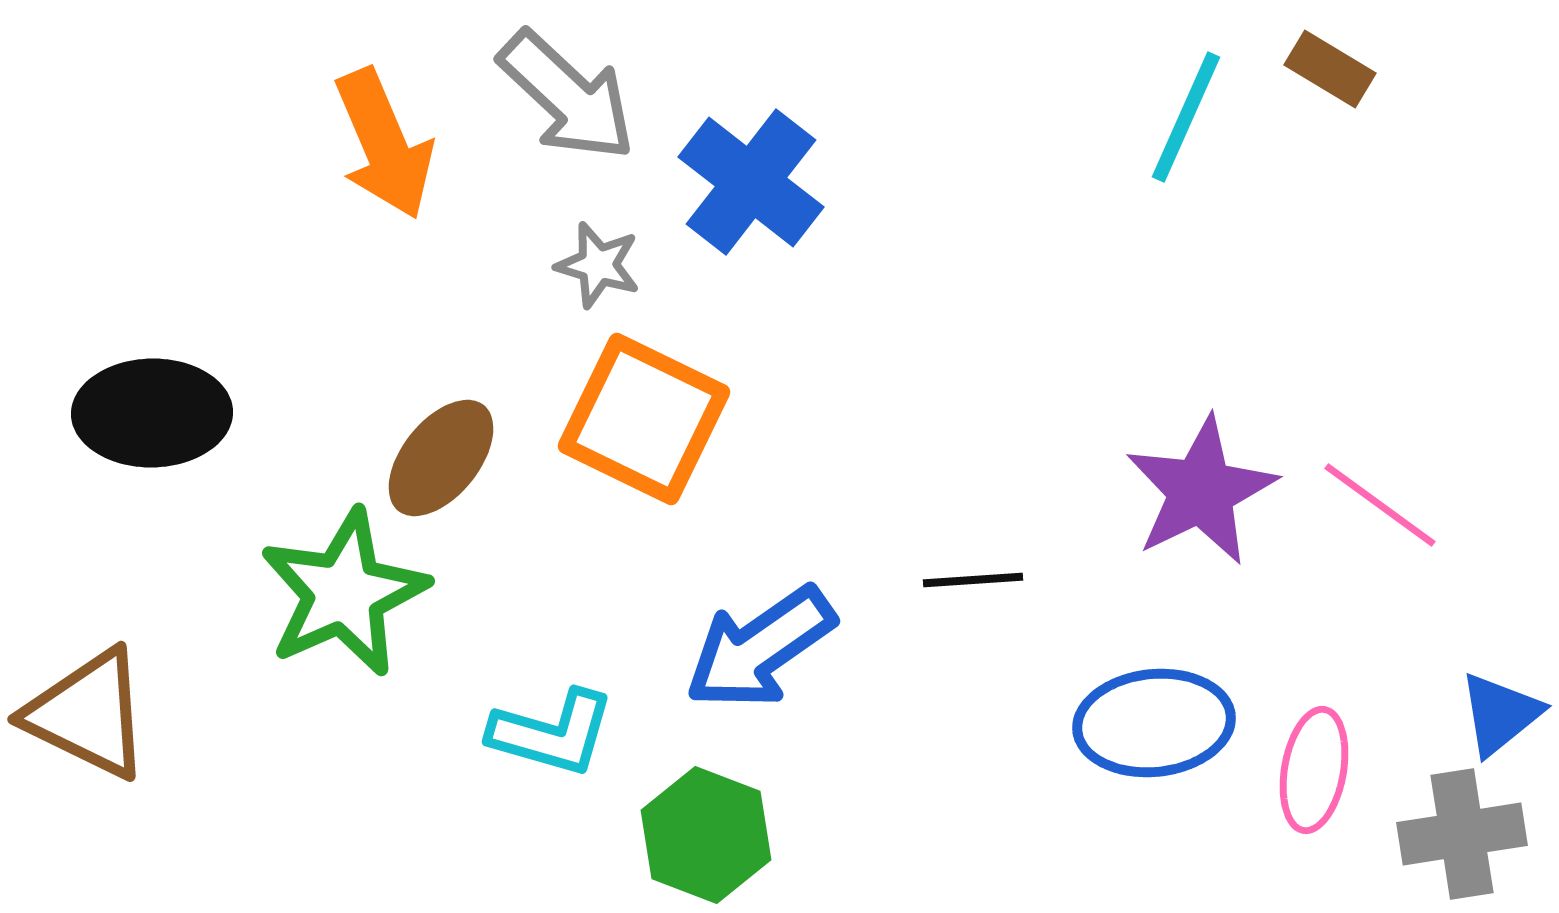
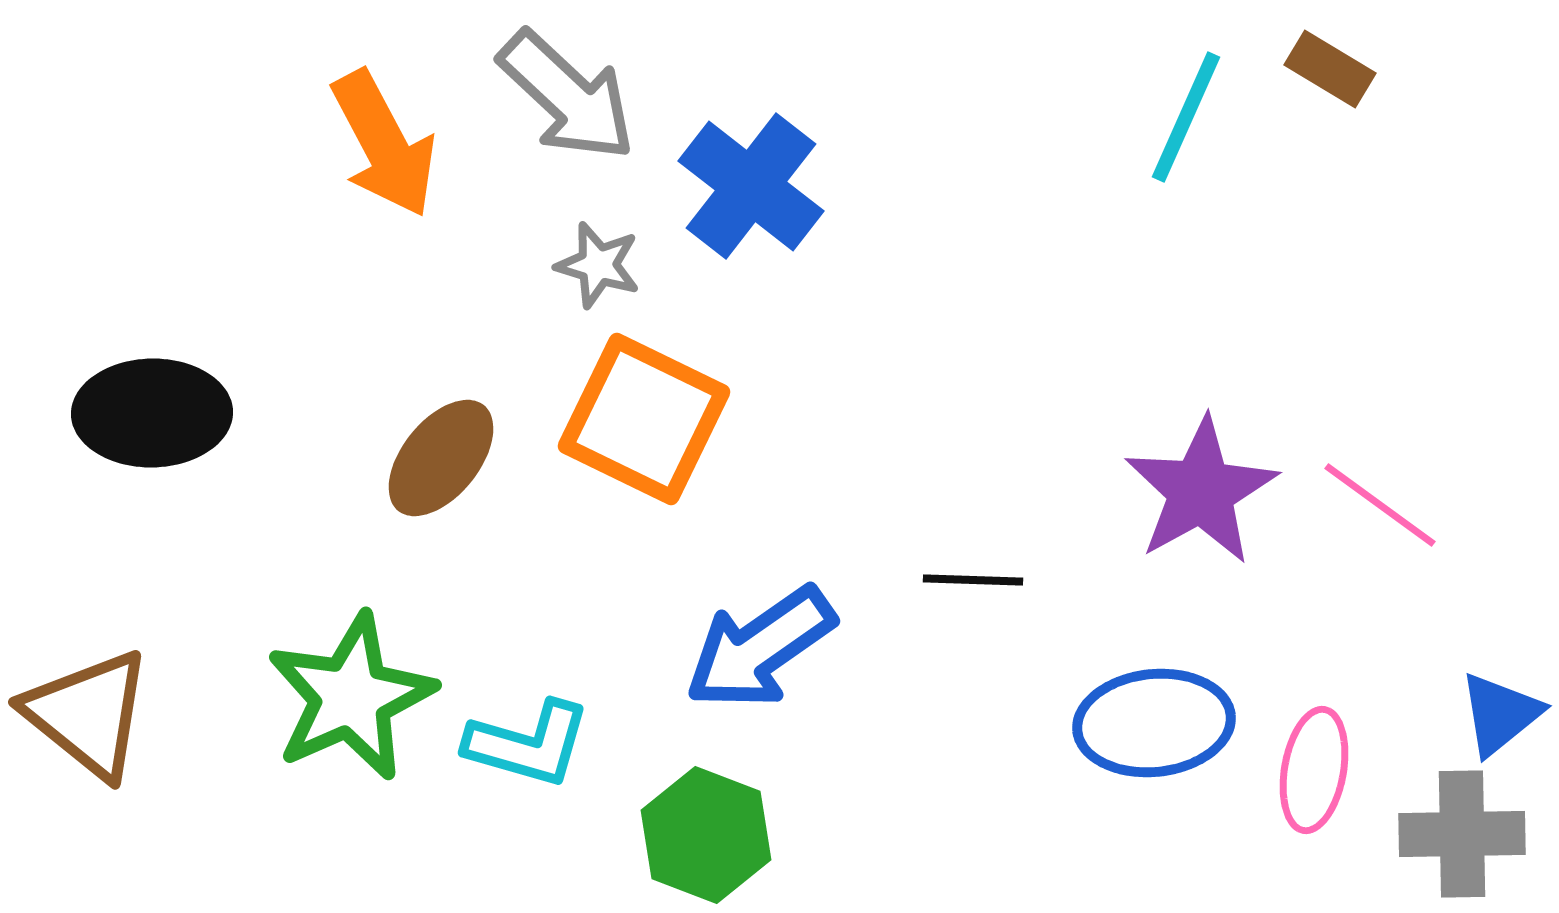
orange arrow: rotated 5 degrees counterclockwise
blue cross: moved 4 px down
purple star: rotated 3 degrees counterclockwise
black line: rotated 6 degrees clockwise
green star: moved 7 px right, 104 px down
brown triangle: rotated 13 degrees clockwise
cyan L-shape: moved 24 px left, 11 px down
gray cross: rotated 8 degrees clockwise
